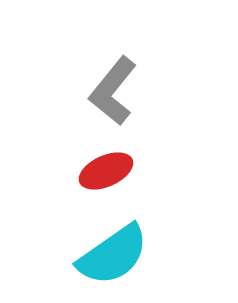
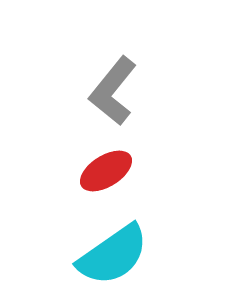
red ellipse: rotated 8 degrees counterclockwise
